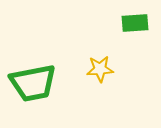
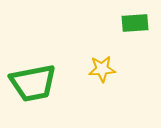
yellow star: moved 2 px right
